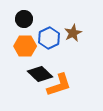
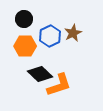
blue hexagon: moved 1 px right, 2 px up
